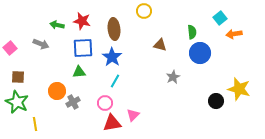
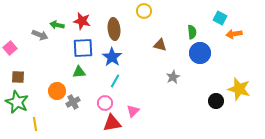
cyan square: rotated 24 degrees counterclockwise
gray arrow: moved 1 px left, 9 px up
pink triangle: moved 4 px up
